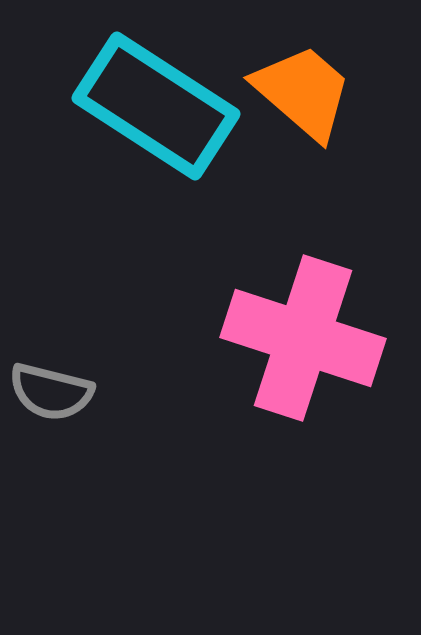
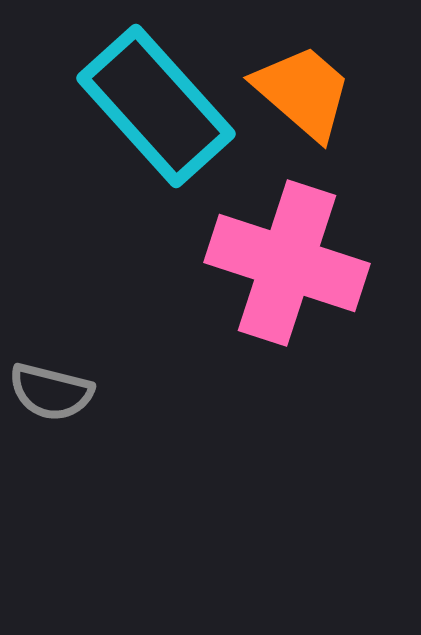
cyan rectangle: rotated 15 degrees clockwise
pink cross: moved 16 px left, 75 px up
